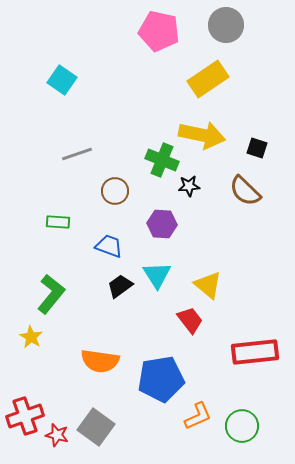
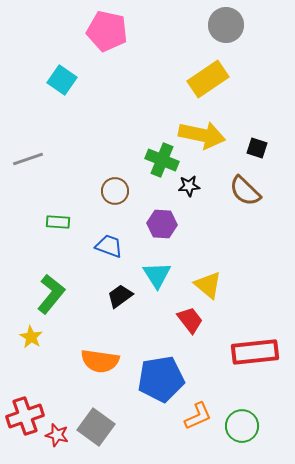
pink pentagon: moved 52 px left
gray line: moved 49 px left, 5 px down
black trapezoid: moved 10 px down
